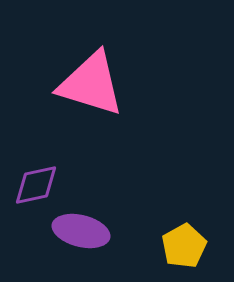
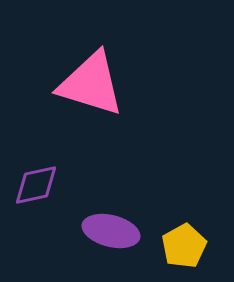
purple ellipse: moved 30 px right
